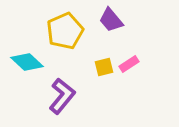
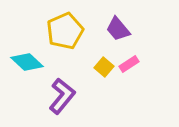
purple trapezoid: moved 7 px right, 9 px down
yellow square: rotated 36 degrees counterclockwise
